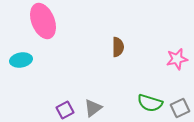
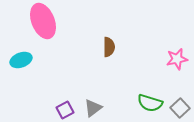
brown semicircle: moved 9 px left
cyan ellipse: rotated 10 degrees counterclockwise
gray square: rotated 18 degrees counterclockwise
